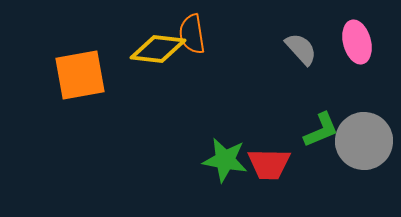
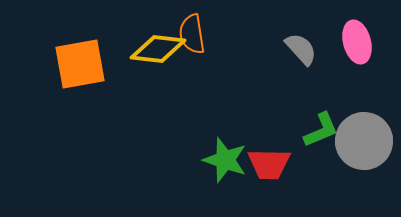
orange square: moved 11 px up
green star: rotated 9 degrees clockwise
